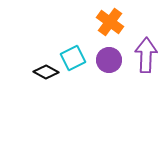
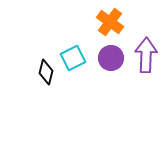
purple circle: moved 2 px right, 2 px up
black diamond: rotated 75 degrees clockwise
